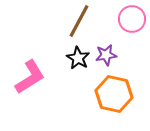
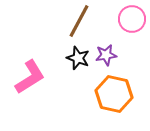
black star: rotated 10 degrees counterclockwise
